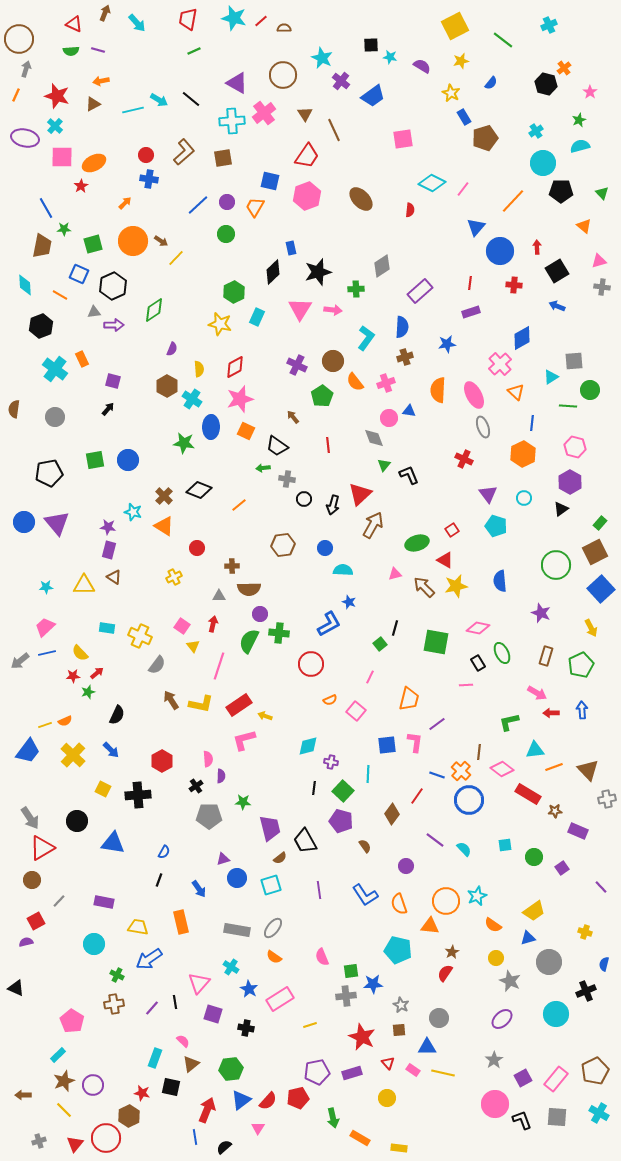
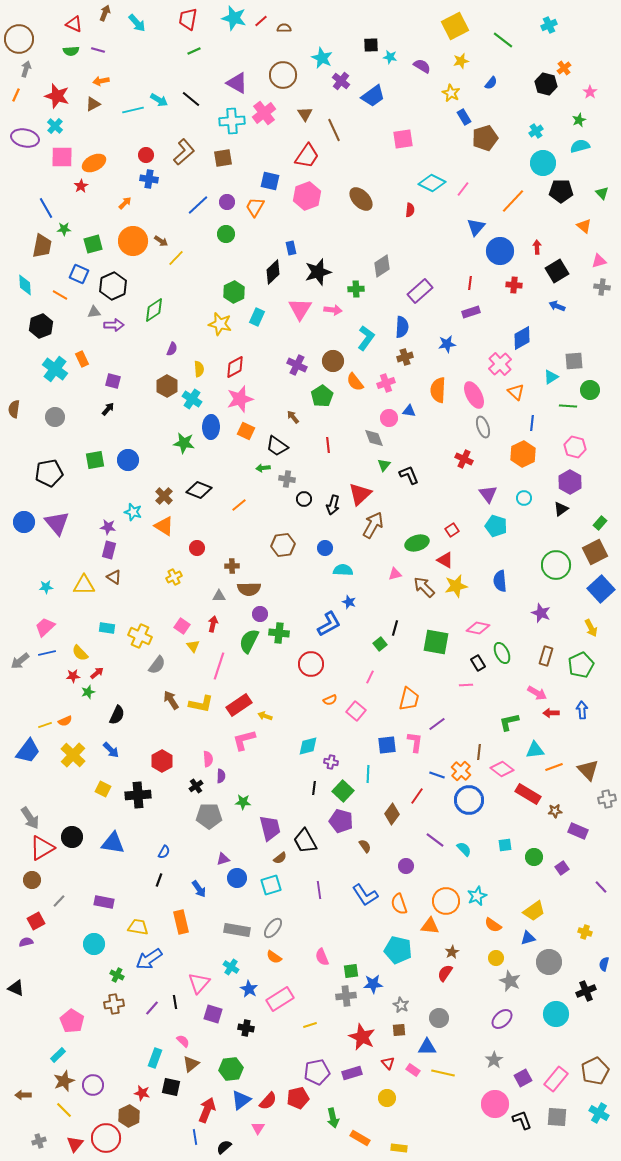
black circle at (77, 821): moved 5 px left, 16 px down
